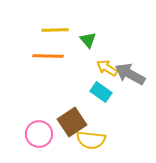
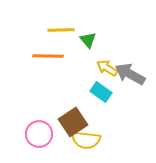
yellow line: moved 6 px right
brown square: moved 1 px right
yellow semicircle: moved 5 px left
